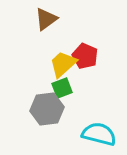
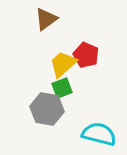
red pentagon: moved 1 px right, 1 px up
gray hexagon: rotated 16 degrees clockwise
